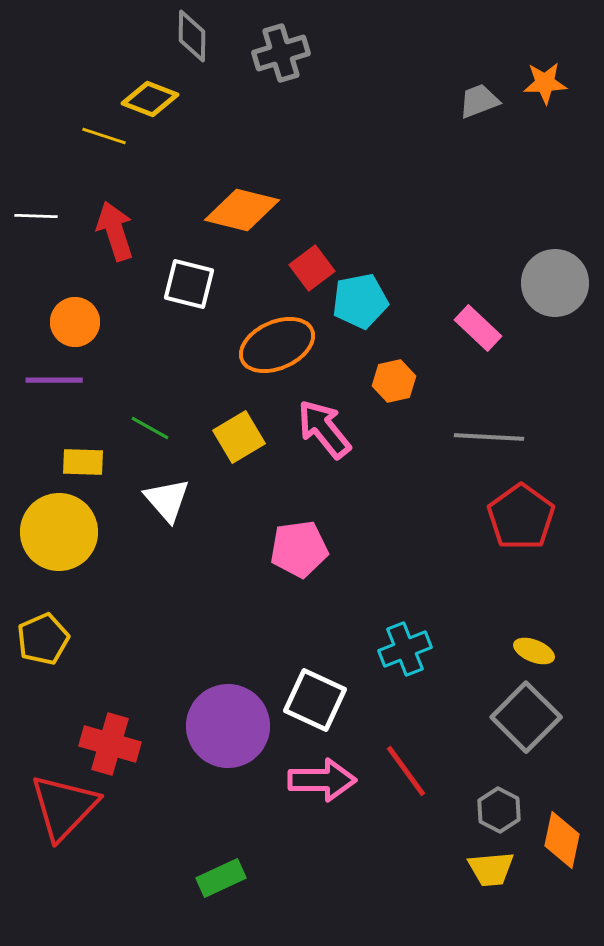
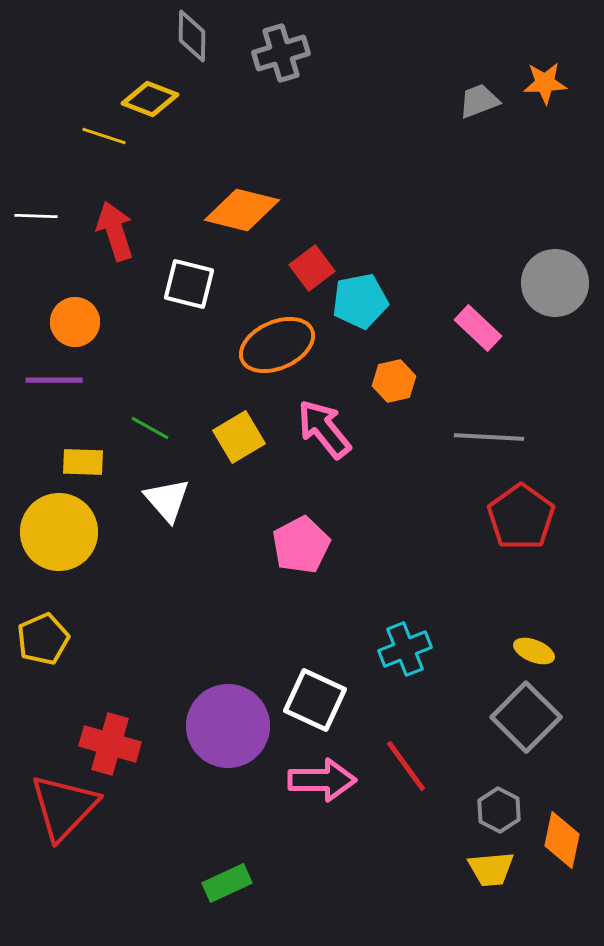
pink pentagon at (299, 549): moved 2 px right, 4 px up; rotated 20 degrees counterclockwise
red line at (406, 771): moved 5 px up
green rectangle at (221, 878): moved 6 px right, 5 px down
